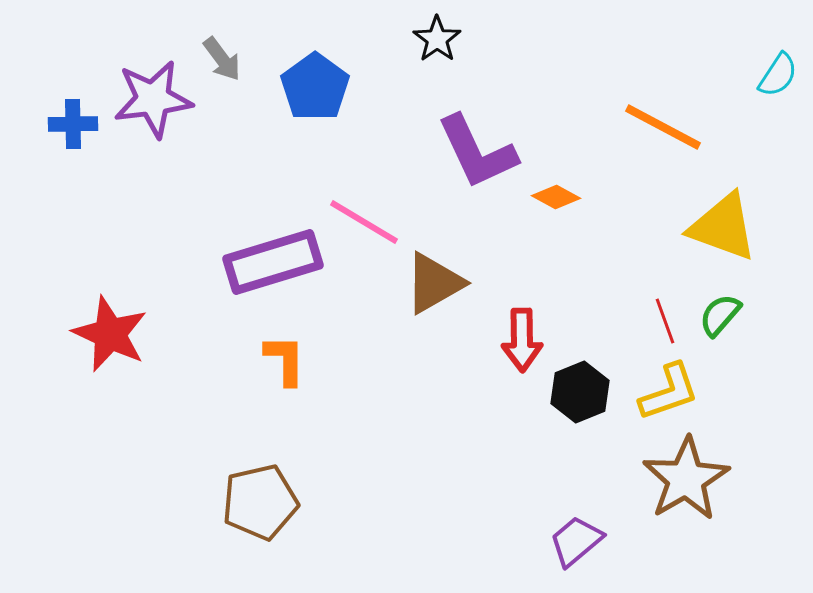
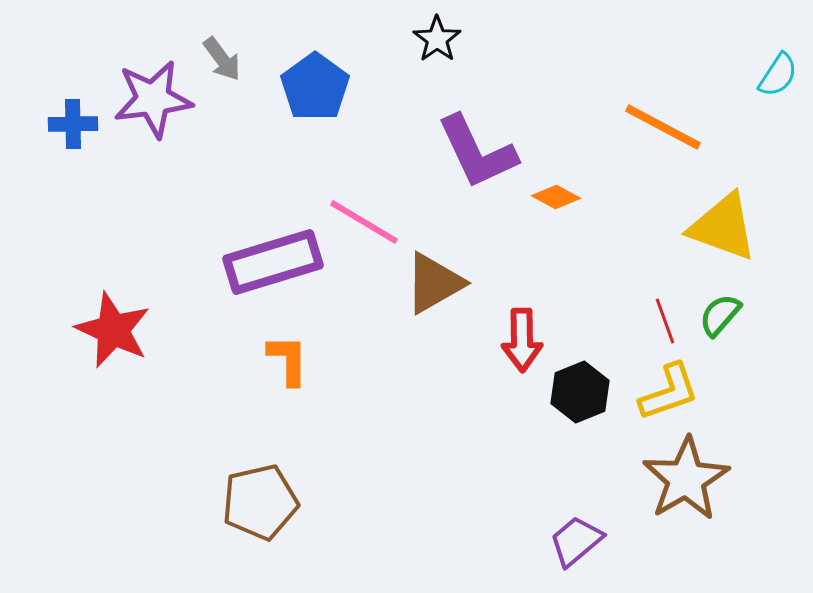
red star: moved 3 px right, 4 px up
orange L-shape: moved 3 px right
